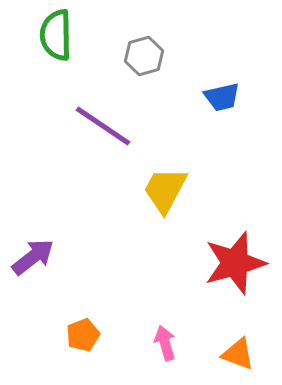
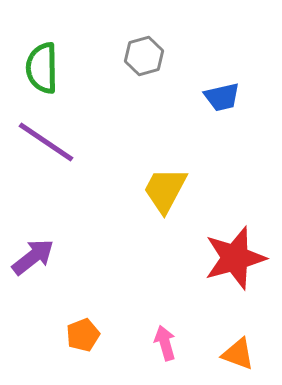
green semicircle: moved 14 px left, 33 px down
purple line: moved 57 px left, 16 px down
red star: moved 5 px up
